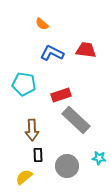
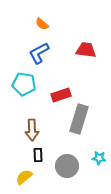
blue L-shape: moved 13 px left; rotated 55 degrees counterclockwise
gray rectangle: moved 3 px right, 1 px up; rotated 64 degrees clockwise
